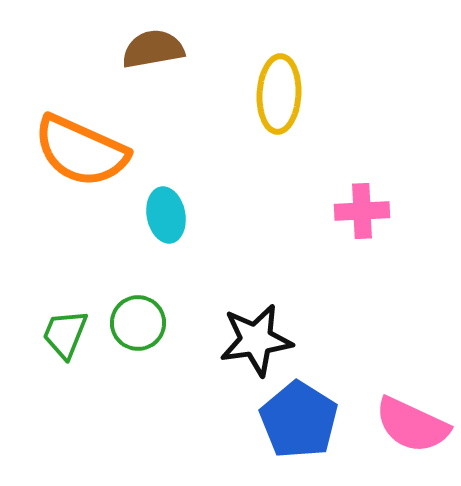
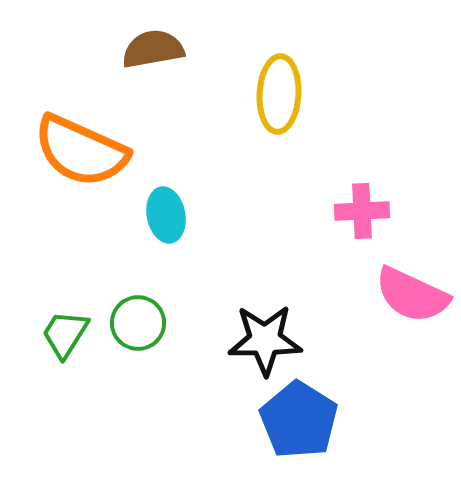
green trapezoid: rotated 10 degrees clockwise
black star: moved 9 px right; rotated 8 degrees clockwise
pink semicircle: moved 130 px up
